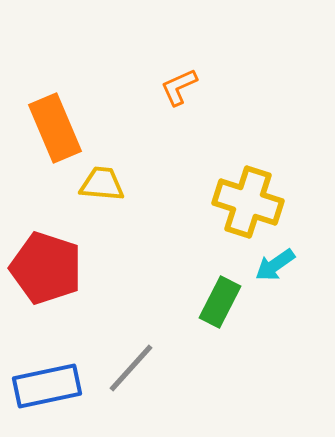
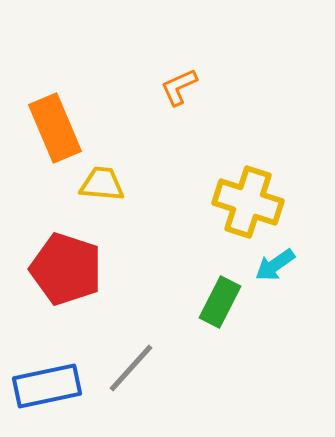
red pentagon: moved 20 px right, 1 px down
